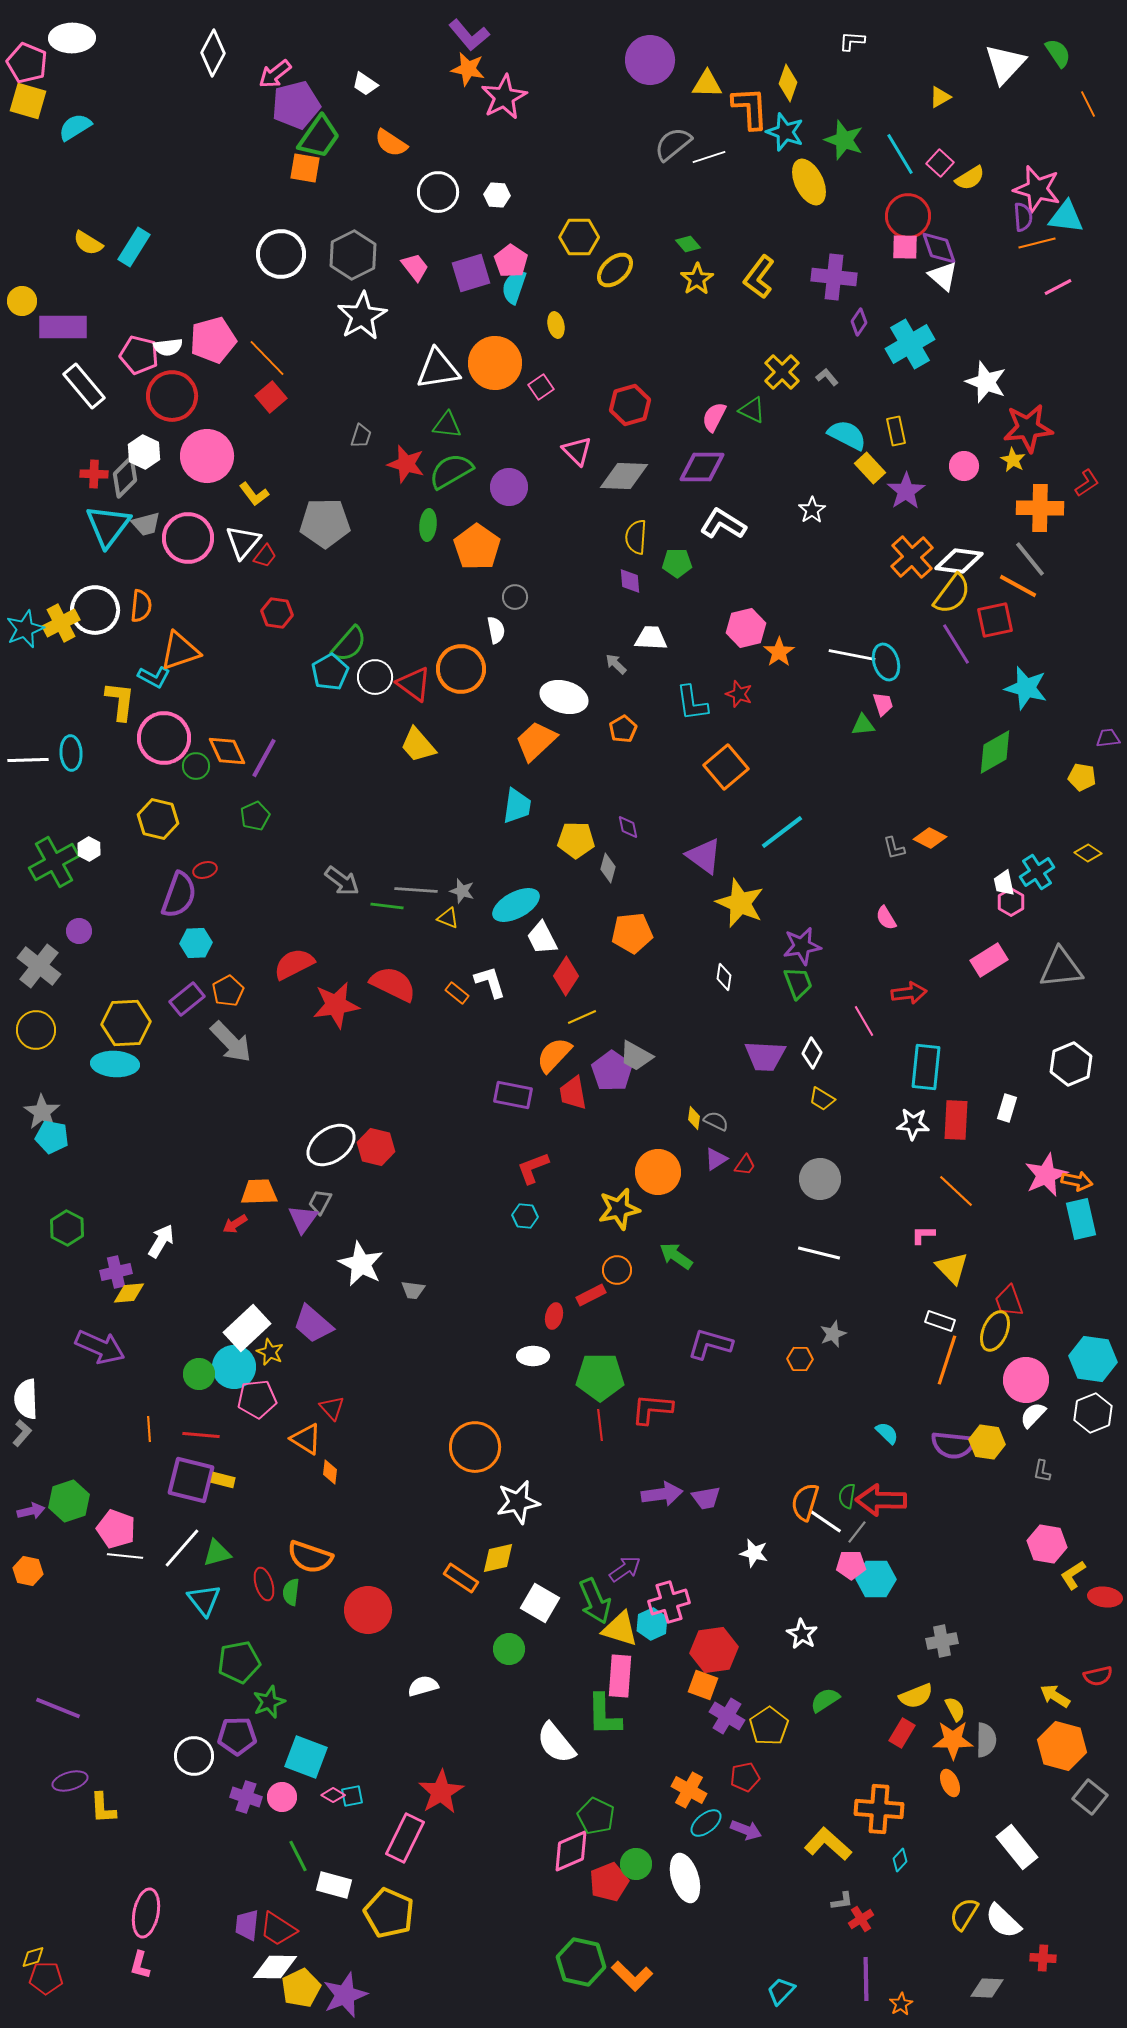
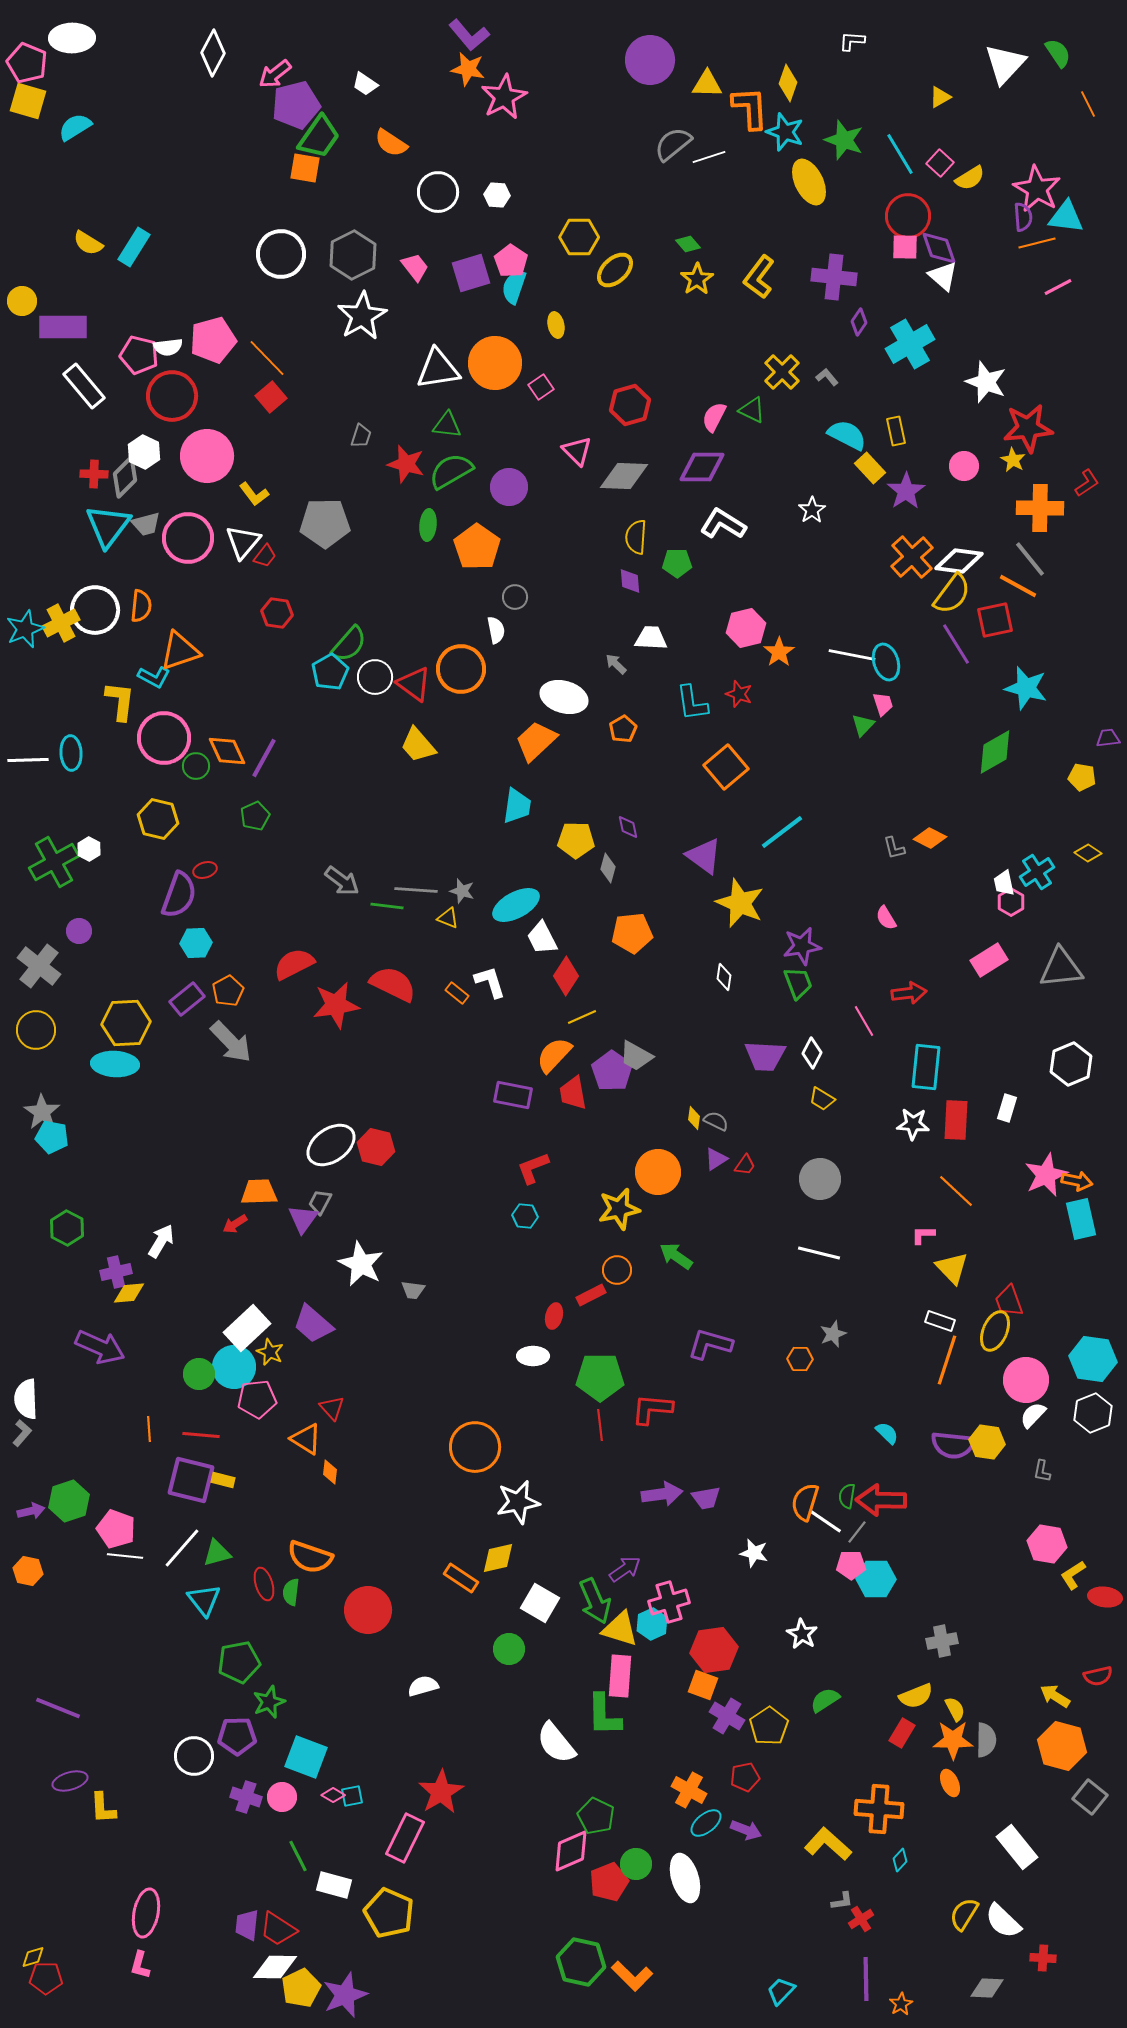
pink star at (1037, 189): rotated 15 degrees clockwise
green triangle at (863, 725): rotated 40 degrees counterclockwise
